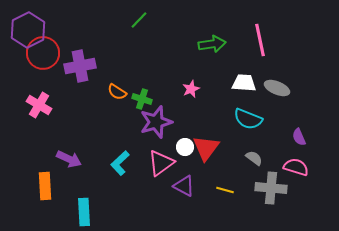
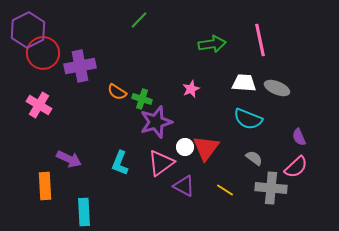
cyan L-shape: rotated 25 degrees counterclockwise
pink semicircle: rotated 120 degrees clockwise
yellow line: rotated 18 degrees clockwise
